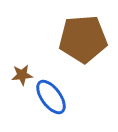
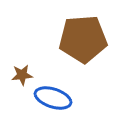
blue ellipse: moved 2 px right, 1 px down; rotated 36 degrees counterclockwise
